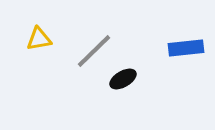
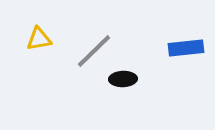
black ellipse: rotated 28 degrees clockwise
